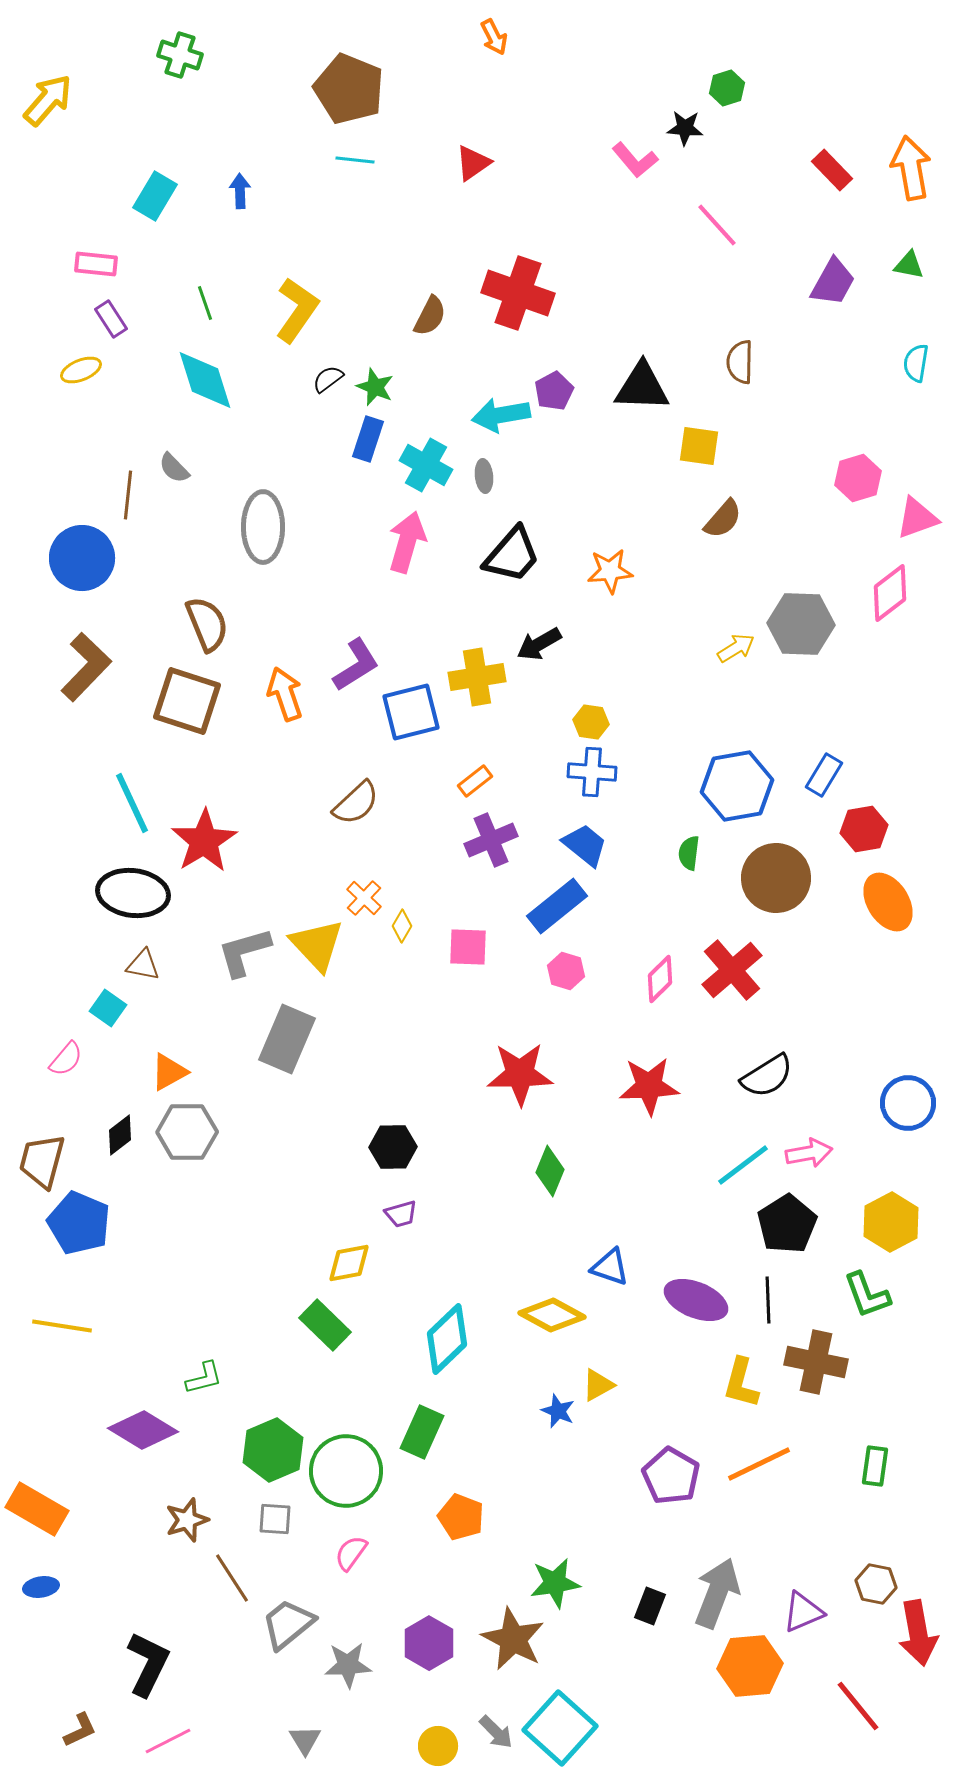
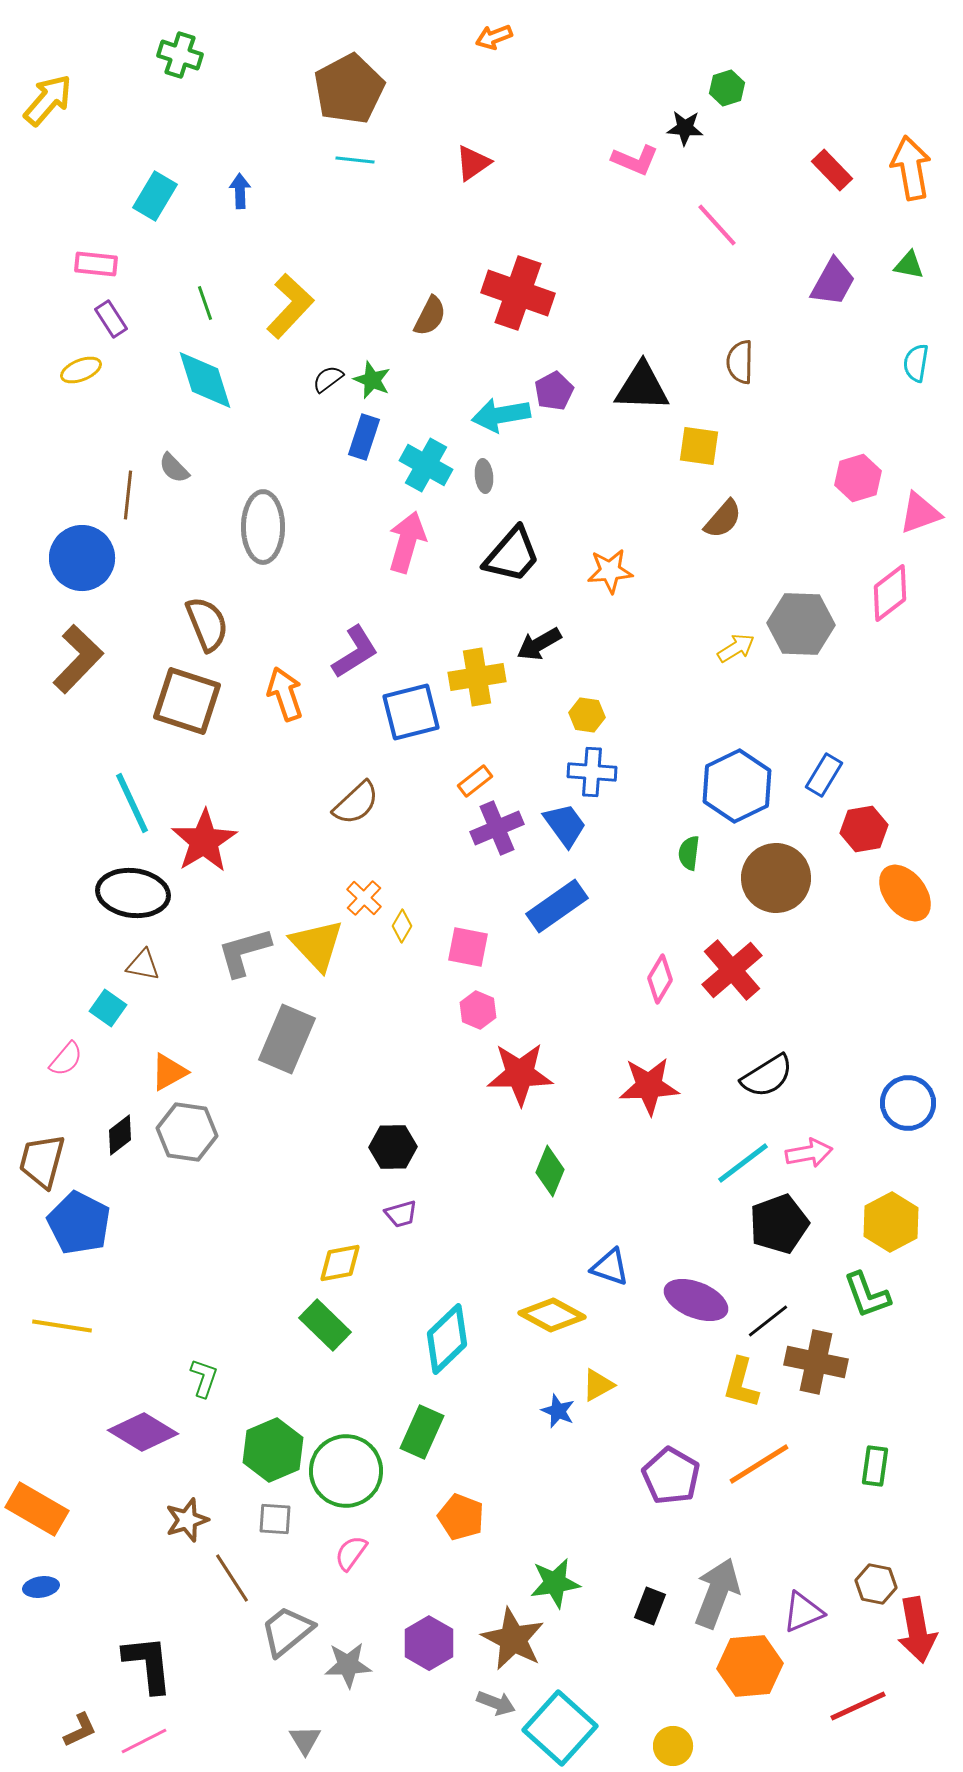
orange arrow at (494, 37): rotated 96 degrees clockwise
brown pentagon at (349, 89): rotated 22 degrees clockwise
pink L-shape at (635, 160): rotated 27 degrees counterclockwise
yellow L-shape at (297, 310): moved 7 px left, 4 px up; rotated 8 degrees clockwise
green star at (375, 387): moved 3 px left, 7 px up
blue rectangle at (368, 439): moved 4 px left, 2 px up
pink triangle at (917, 518): moved 3 px right, 5 px up
purple L-shape at (356, 665): moved 1 px left, 13 px up
brown L-shape at (86, 667): moved 8 px left, 8 px up
yellow hexagon at (591, 722): moved 4 px left, 7 px up
blue hexagon at (737, 786): rotated 16 degrees counterclockwise
purple cross at (491, 840): moved 6 px right, 12 px up
blue trapezoid at (585, 845): moved 20 px left, 20 px up; rotated 15 degrees clockwise
orange ellipse at (888, 902): moved 17 px right, 9 px up; rotated 6 degrees counterclockwise
blue rectangle at (557, 906): rotated 4 degrees clockwise
pink square at (468, 947): rotated 9 degrees clockwise
pink hexagon at (566, 971): moved 88 px left, 39 px down; rotated 6 degrees clockwise
pink diamond at (660, 979): rotated 15 degrees counterclockwise
gray hexagon at (187, 1132): rotated 8 degrees clockwise
cyan line at (743, 1165): moved 2 px up
blue pentagon at (79, 1223): rotated 4 degrees clockwise
black pentagon at (787, 1224): moved 8 px left; rotated 12 degrees clockwise
yellow diamond at (349, 1263): moved 9 px left
black line at (768, 1300): moved 21 px down; rotated 54 degrees clockwise
green L-shape at (204, 1378): rotated 57 degrees counterclockwise
purple diamond at (143, 1430): moved 2 px down
orange line at (759, 1464): rotated 6 degrees counterclockwise
gray trapezoid at (288, 1624): moved 1 px left, 7 px down
red arrow at (918, 1633): moved 1 px left, 3 px up
black L-shape at (148, 1664): rotated 32 degrees counterclockwise
red line at (858, 1706): rotated 76 degrees counterclockwise
gray arrow at (496, 1732): moved 29 px up; rotated 24 degrees counterclockwise
pink line at (168, 1741): moved 24 px left
yellow circle at (438, 1746): moved 235 px right
